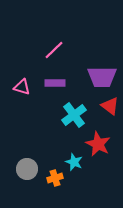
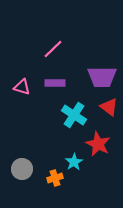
pink line: moved 1 px left, 1 px up
red triangle: moved 1 px left, 1 px down
cyan cross: rotated 20 degrees counterclockwise
cyan star: rotated 18 degrees clockwise
gray circle: moved 5 px left
